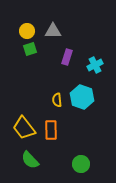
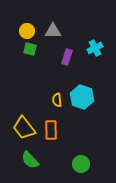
green square: rotated 32 degrees clockwise
cyan cross: moved 17 px up
